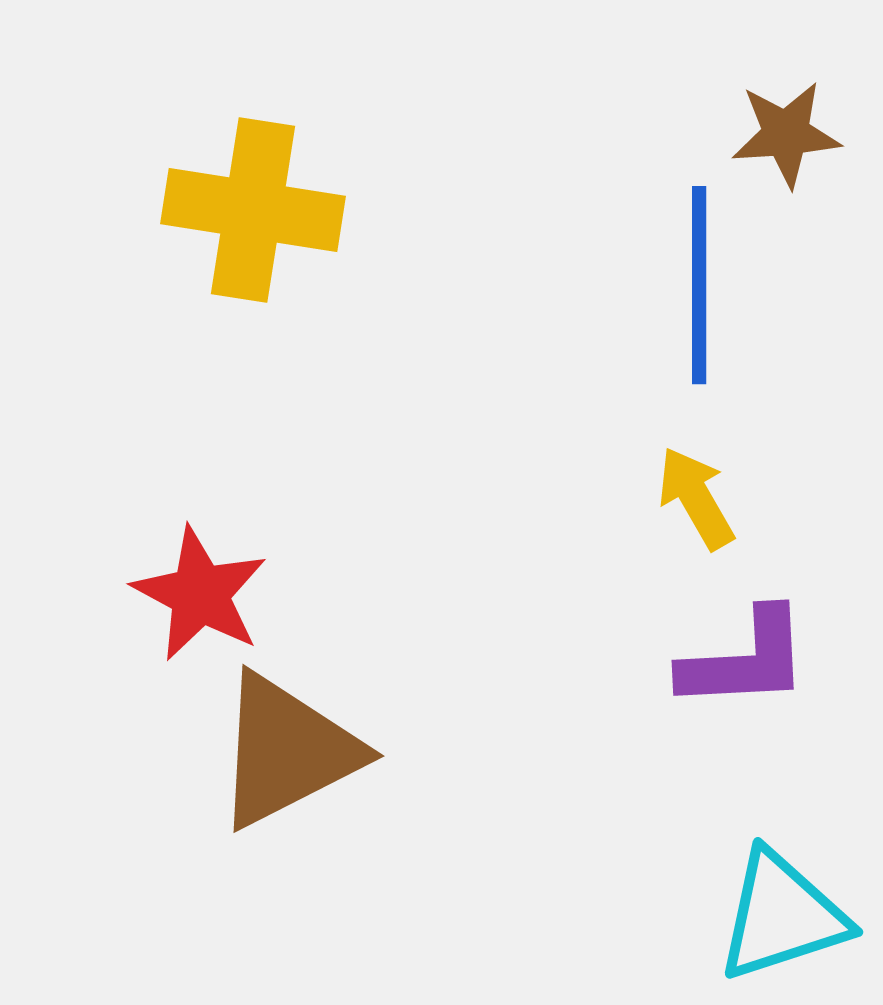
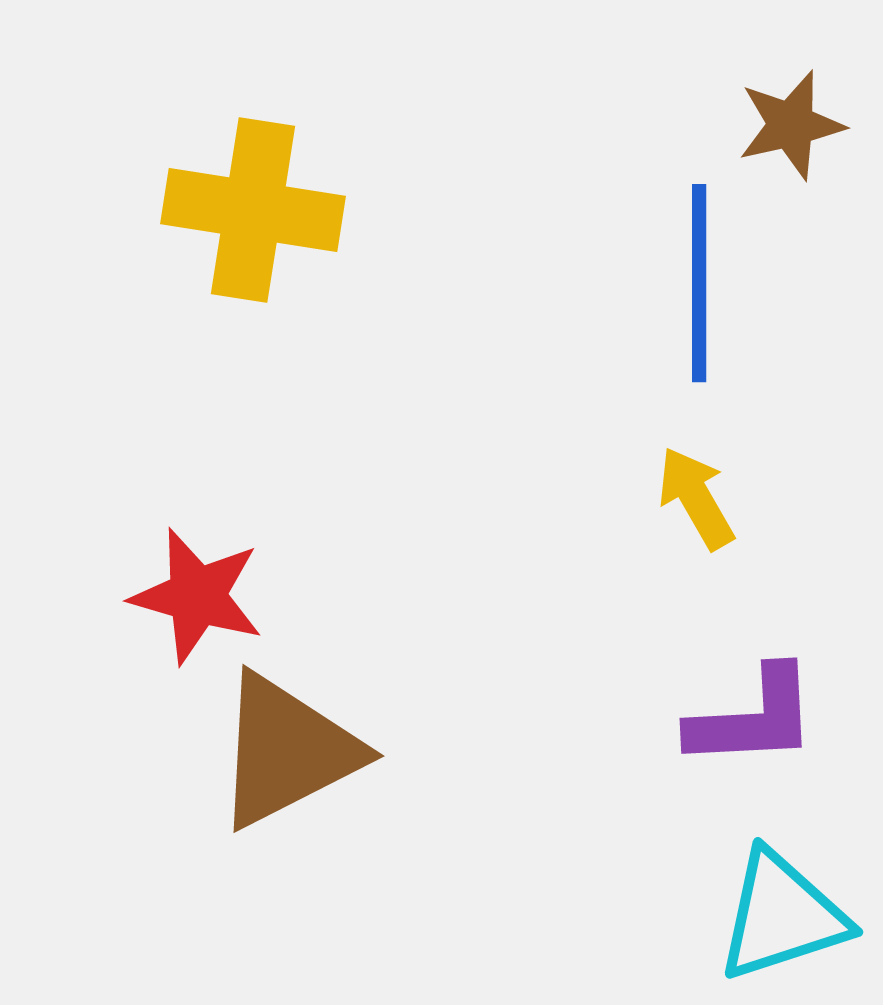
brown star: moved 5 px right, 9 px up; rotated 9 degrees counterclockwise
blue line: moved 2 px up
red star: moved 3 px left, 2 px down; rotated 12 degrees counterclockwise
purple L-shape: moved 8 px right, 58 px down
